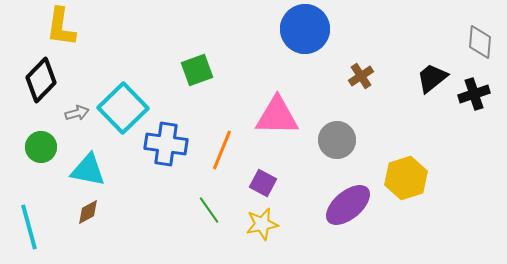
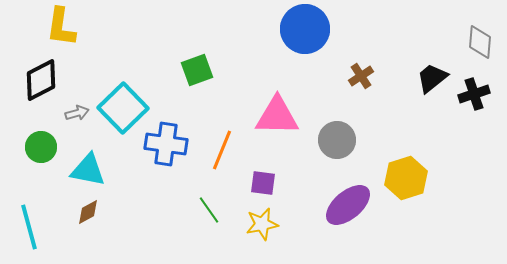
black diamond: rotated 18 degrees clockwise
purple square: rotated 20 degrees counterclockwise
